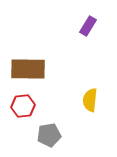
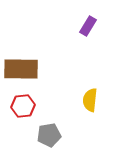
brown rectangle: moved 7 px left
